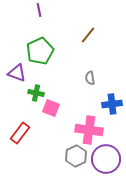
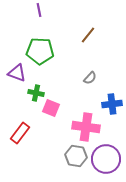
green pentagon: rotated 28 degrees clockwise
gray semicircle: rotated 128 degrees counterclockwise
pink cross: moved 3 px left, 3 px up
gray hexagon: rotated 25 degrees counterclockwise
